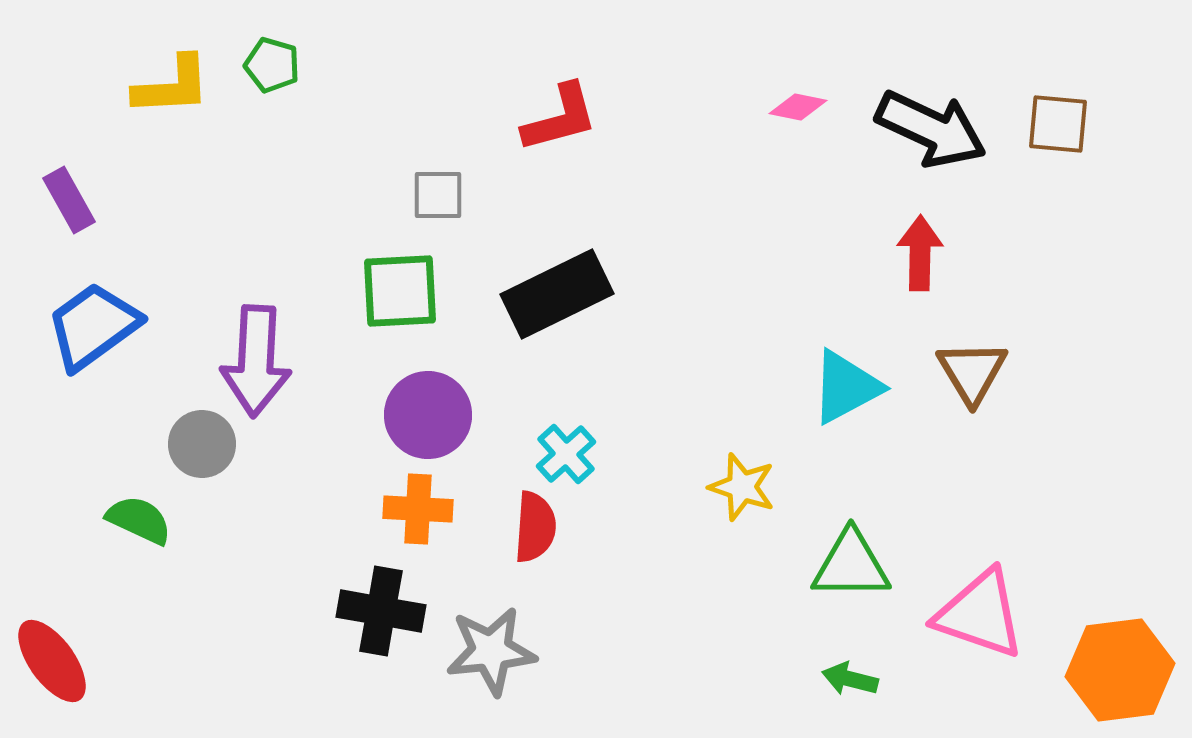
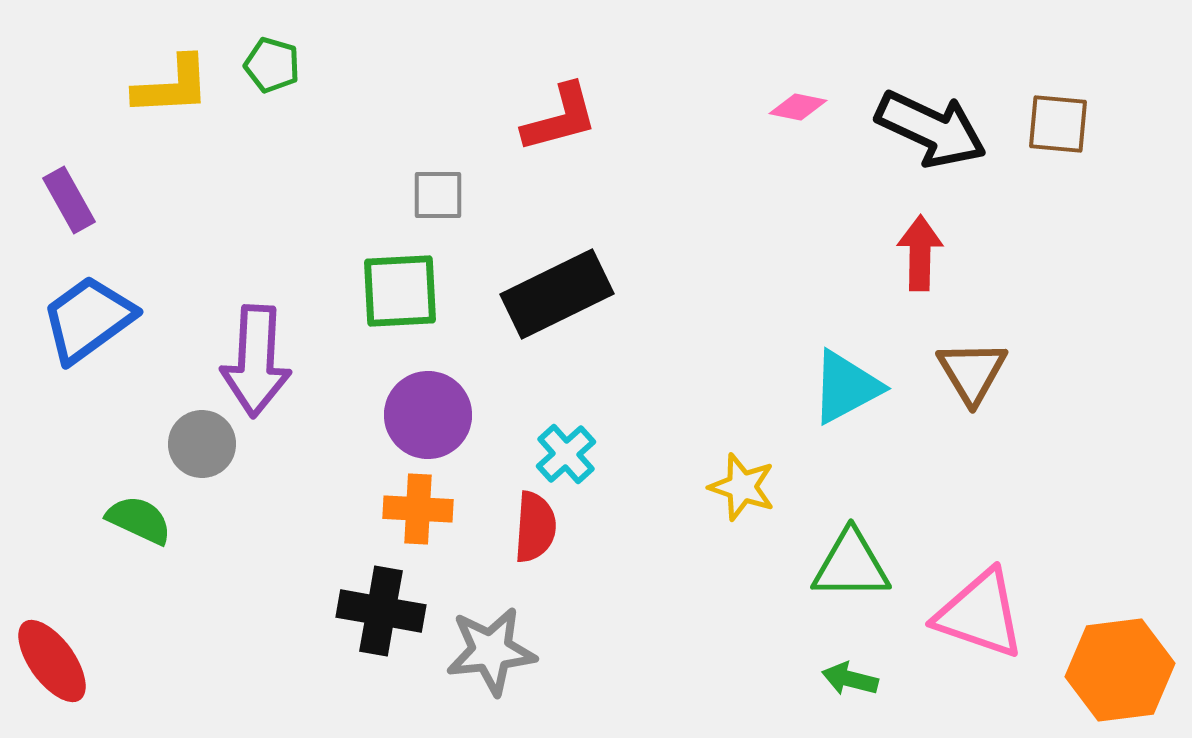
blue trapezoid: moved 5 px left, 7 px up
